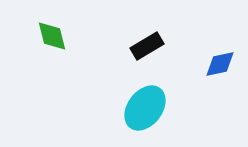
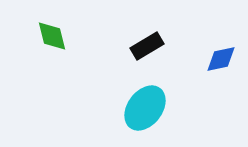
blue diamond: moved 1 px right, 5 px up
